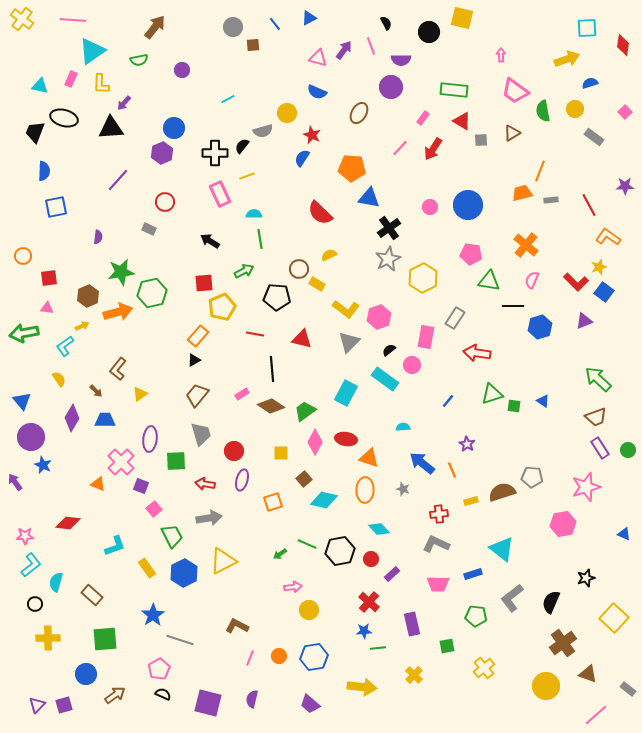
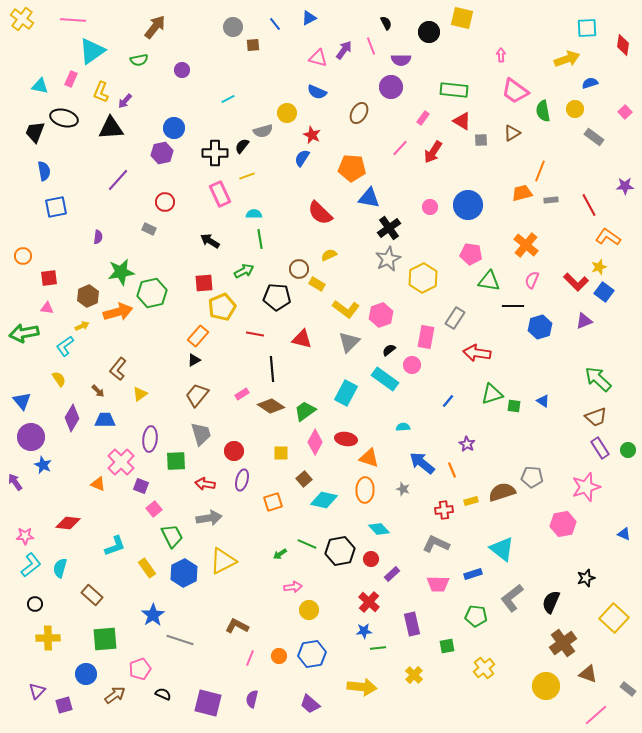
yellow L-shape at (101, 84): moved 8 px down; rotated 20 degrees clockwise
purple arrow at (124, 103): moved 1 px right, 2 px up
red arrow at (433, 149): moved 3 px down
purple hexagon at (162, 153): rotated 10 degrees clockwise
blue semicircle at (44, 171): rotated 12 degrees counterclockwise
pink hexagon at (379, 317): moved 2 px right, 2 px up
brown arrow at (96, 391): moved 2 px right
red cross at (439, 514): moved 5 px right, 4 px up
cyan semicircle at (56, 582): moved 4 px right, 14 px up
blue hexagon at (314, 657): moved 2 px left, 3 px up
pink pentagon at (159, 669): moved 19 px left; rotated 10 degrees clockwise
purple triangle at (37, 705): moved 14 px up
